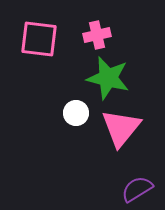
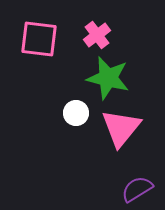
pink cross: rotated 24 degrees counterclockwise
